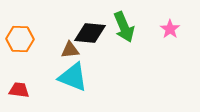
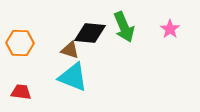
orange hexagon: moved 4 px down
brown triangle: rotated 24 degrees clockwise
red trapezoid: moved 2 px right, 2 px down
